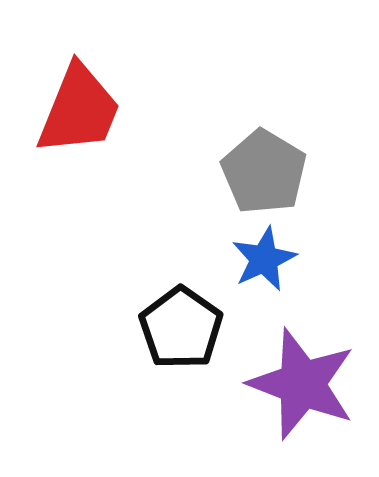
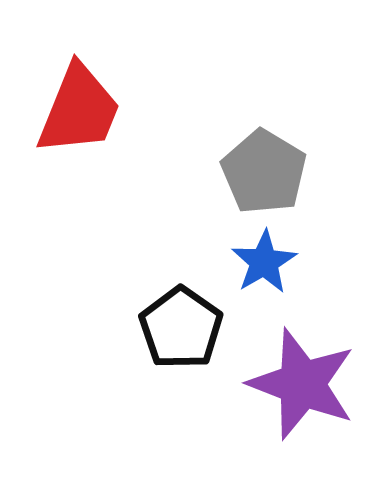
blue star: moved 3 px down; rotated 6 degrees counterclockwise
